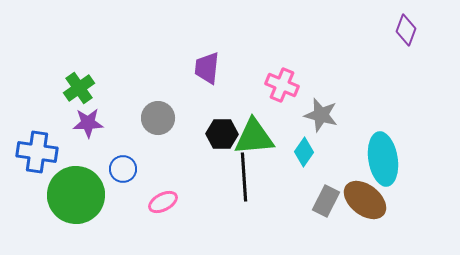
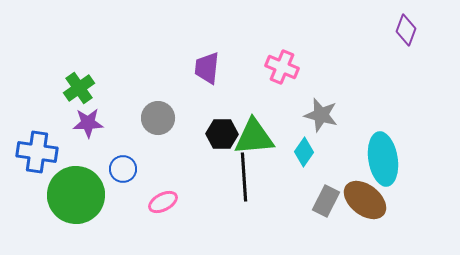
pink cross: moved 18 px up
